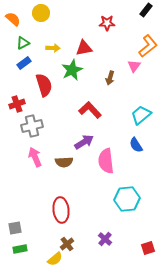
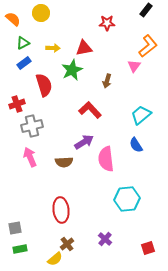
brown arrow: moved 3 px left, 3 px down
pink arrow: moved 5 px left
pink semicircle: moved 2 px up
